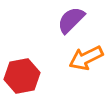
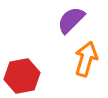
orange arrow: moved 1 px down; rotated 132 degrees clockwise
